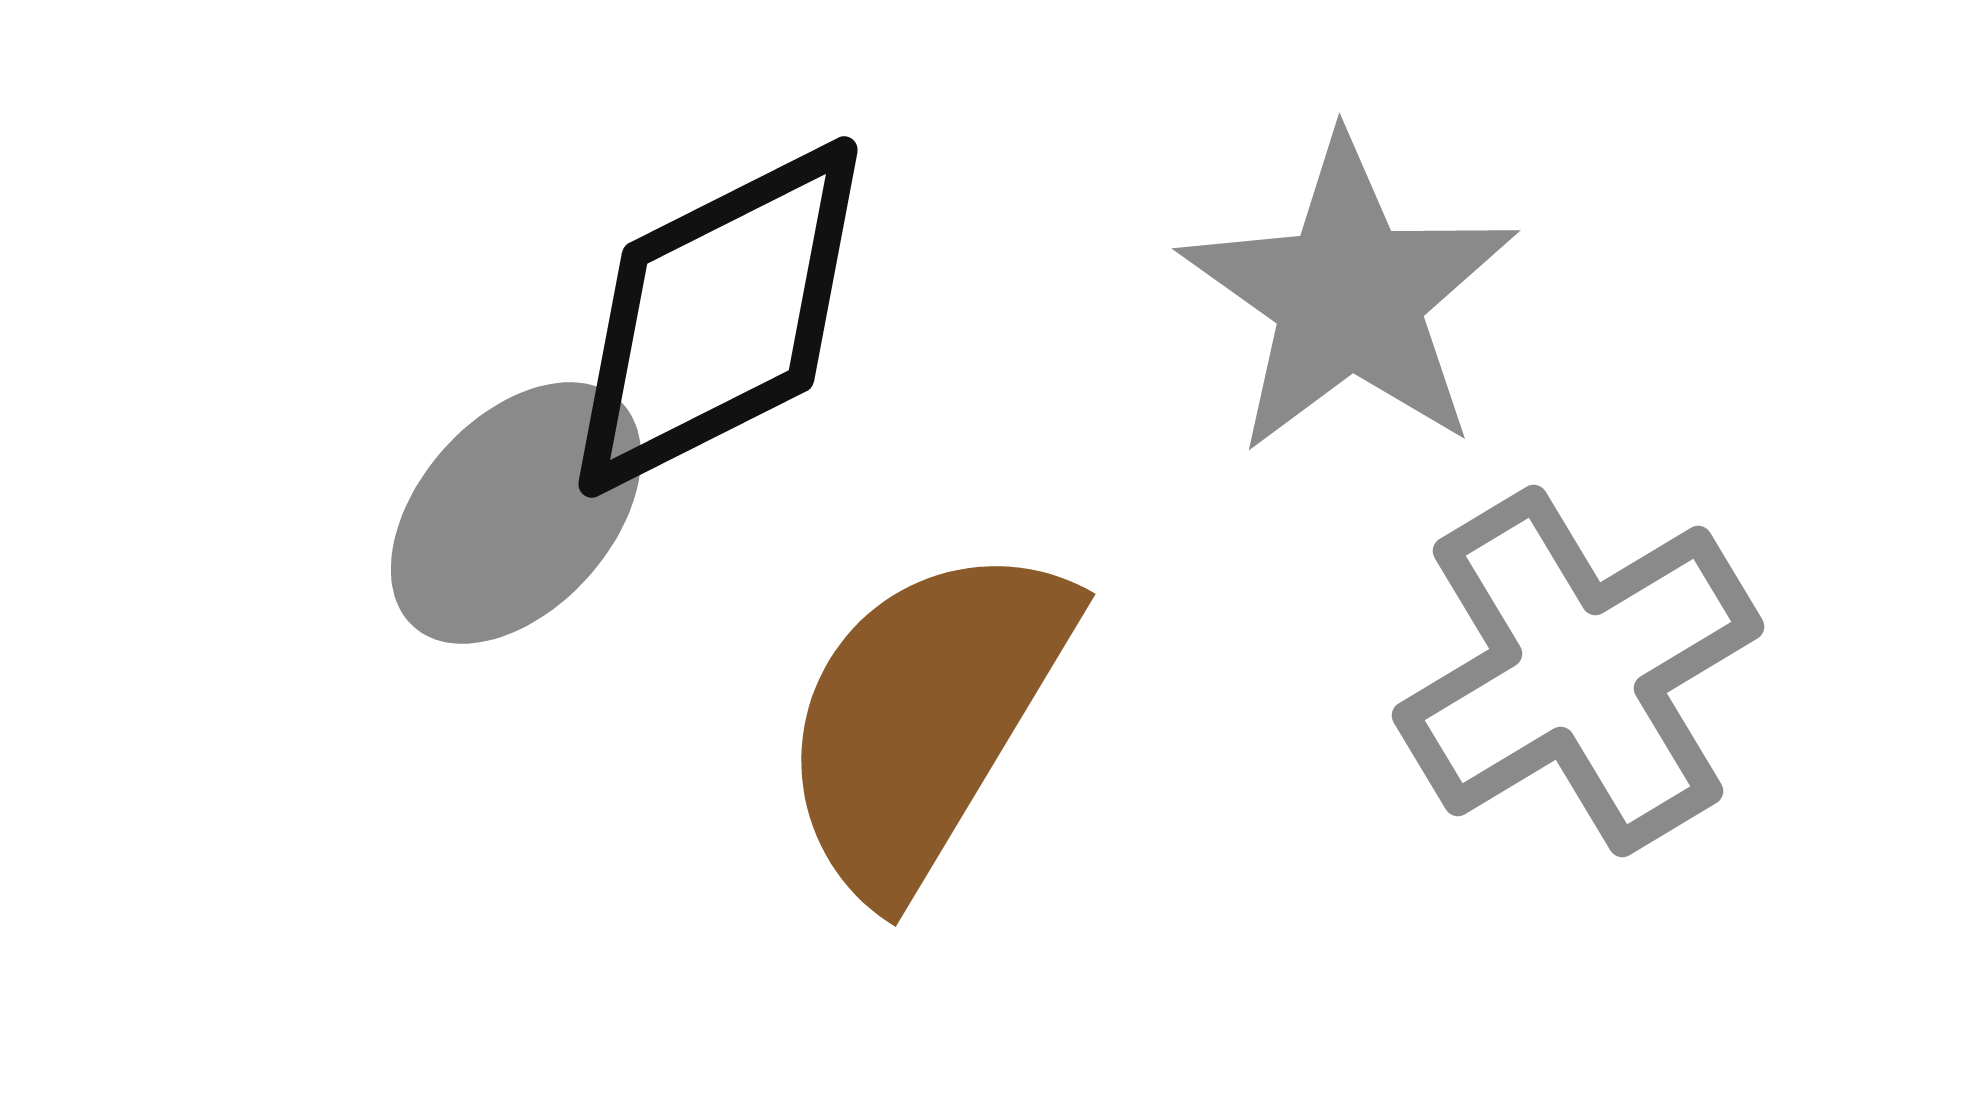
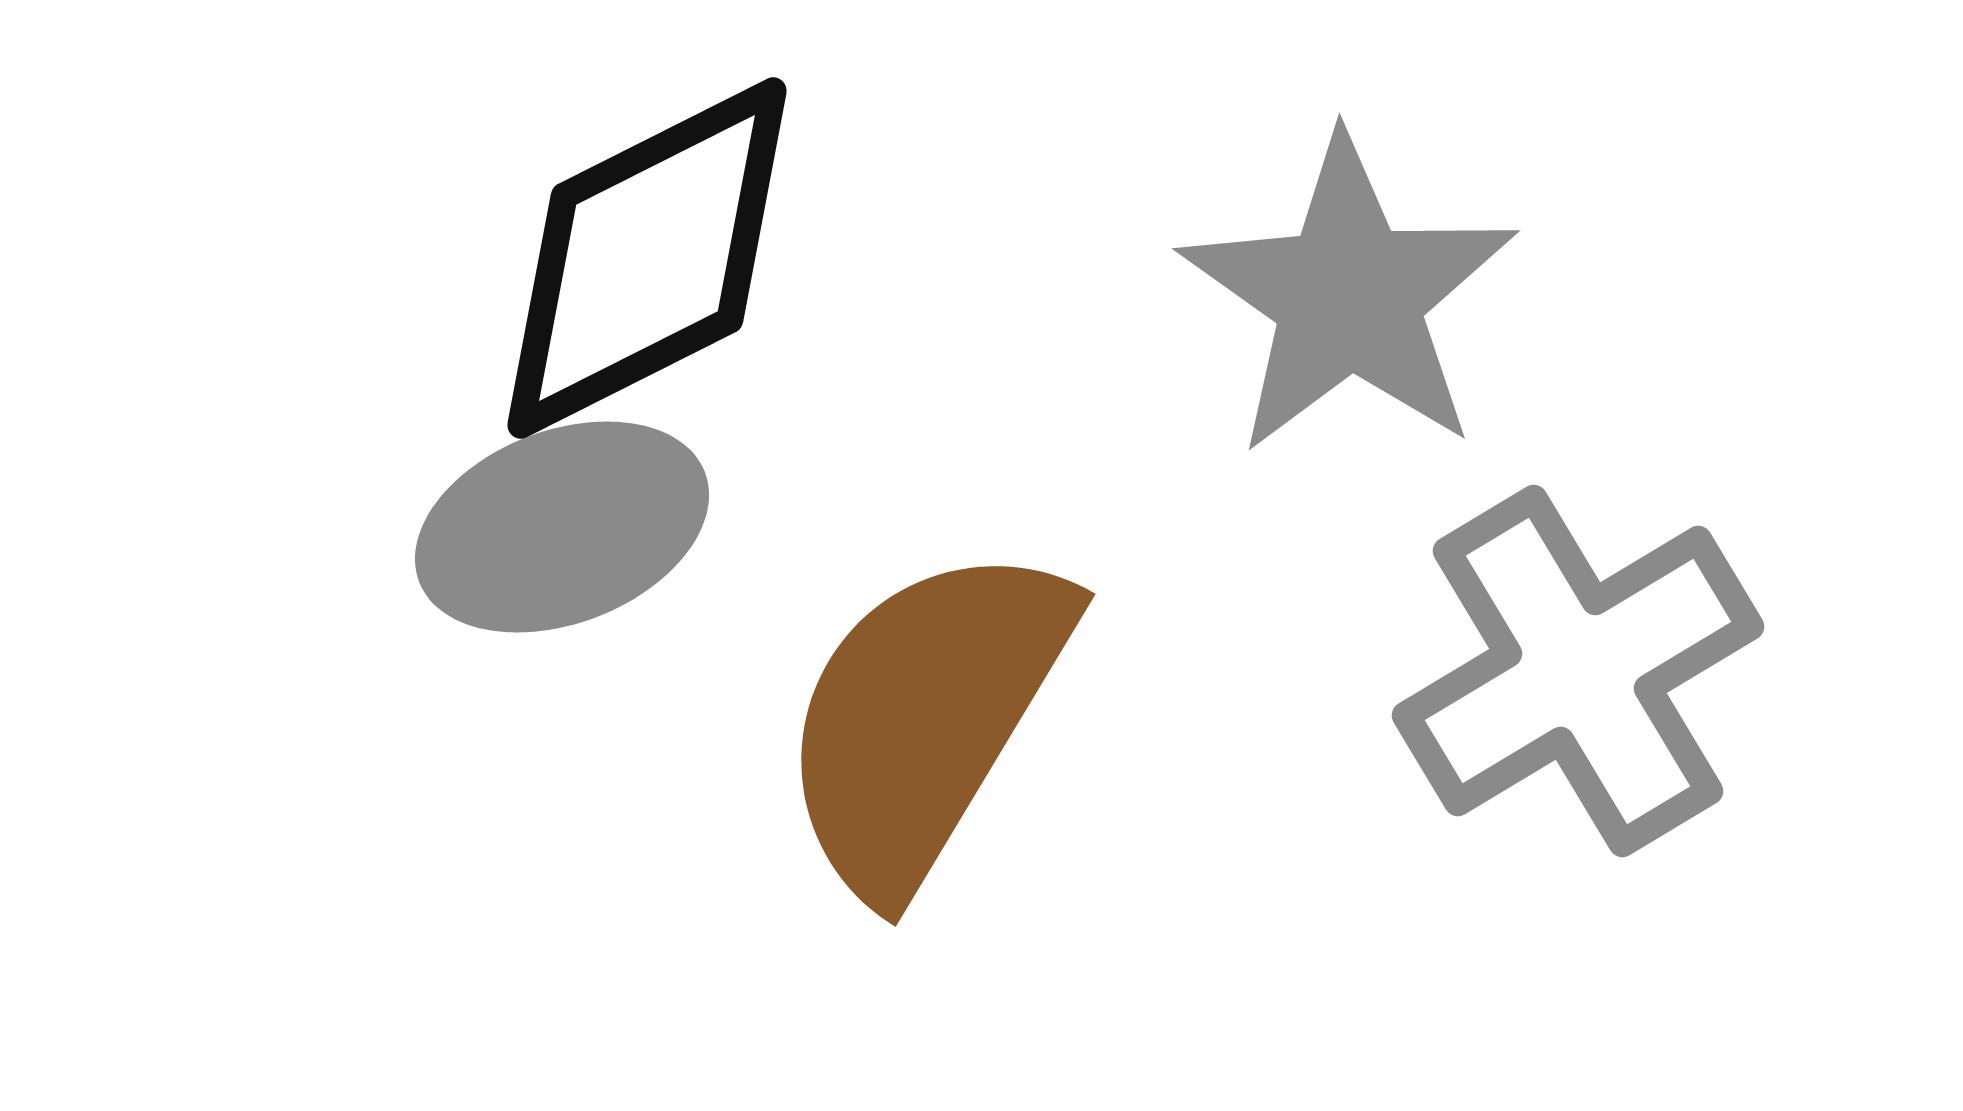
black diamond: moved 71 px left, 59 px up
gray ellipse: moved 46 px right, 14 px down; rotated 27 degrees clockwise
